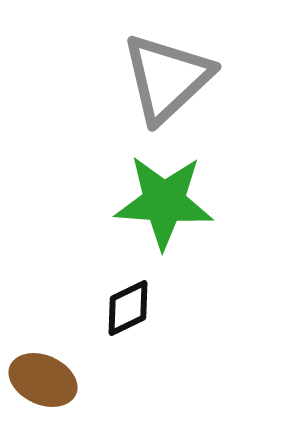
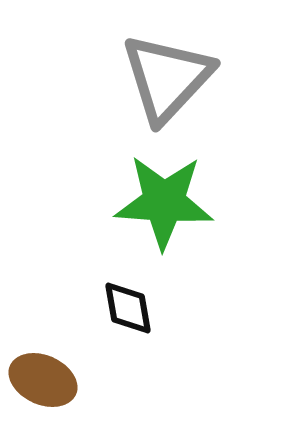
gray triangle: rotated 4 degrees counterclockwise
black diamond: rotated 74 degrees counterclockwise
